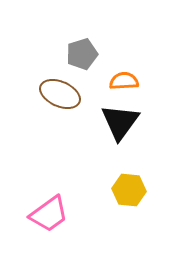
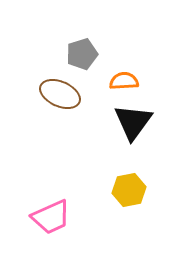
black triangle: moved 13 px right
yellow hexagon: rotated 16 degrees counterclockwise
pink trapezoid: moved 2 px right, 3 px down; rotated 12 degrees clockwise
